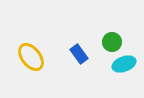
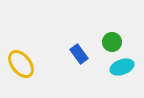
yellow ellipse: moved 10 px left, 7 px down
cyan ellipse: moved 2 px left, 3 px down
